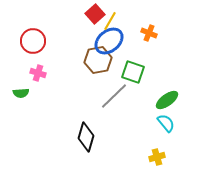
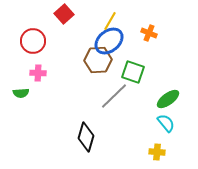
red square: moved 31 px left
brown hexagon: rotated 8 degrees clockwise
pink cross: rotated 14 degrees counterclockwise
green ellipse: moved 1 px right, 1 px up
yellow cross: moved 5 px up; rotated 21 degrees clockwise
